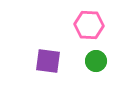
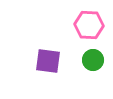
green circle: moved 3 px left, 1 px up
